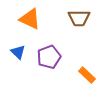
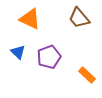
brown trapezoid: rotated 50 degrees clockwise
